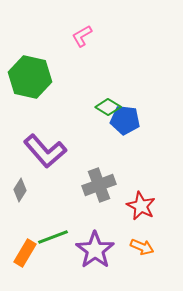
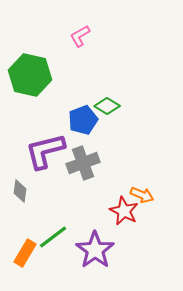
pink L-shape: moved 2 px left
green hexagon: moved 2 px up
green diamond: moved 1 px left, 1 px up
blue pentagon: moved 42 px left; rotated 28 degrees counterclockwise
purple L-shape: rotated 117 degrees clockwise
gray cross: moved 16 px left, 22 px up
gray diamond: moved 1 px down; rotated 25 degrees counterclockwise
red star: moved 17 px left, 5 px down
green line: rotated 16 degrees counterclockwise
orange arrow: moved 52 px up
